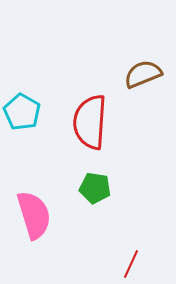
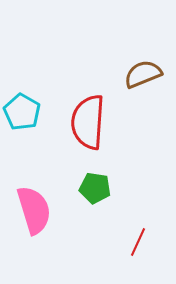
red semicircle: moved 2 px left
pink semicircle: moved 5 px up
red line: moved 7 px right, 22 px up
